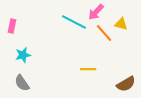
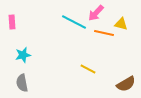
pink arrow: moved 1 px down
pink rectangle: moved 4 px up; rotated 16 degrees counterclockwise
orange line: rotated 36 degrees counterclockwise
yellow line: rotated 28 degrees clockwise
gray semicircle: rotated 24 degrees clockwise
